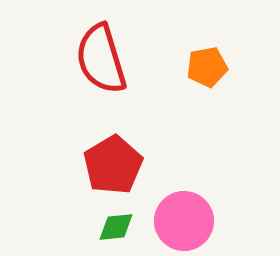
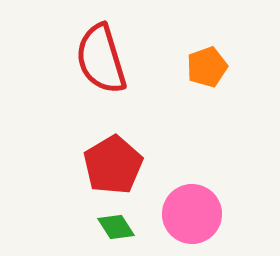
orange pentagon: rotated 9 degrees counterclockwise
pink circle: moved 8 px right, 7 px up
green diamond: rotated 63 degrees clockwise
